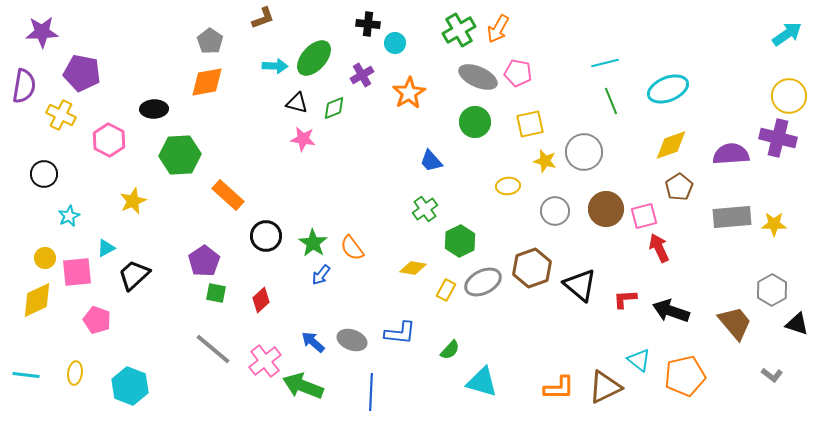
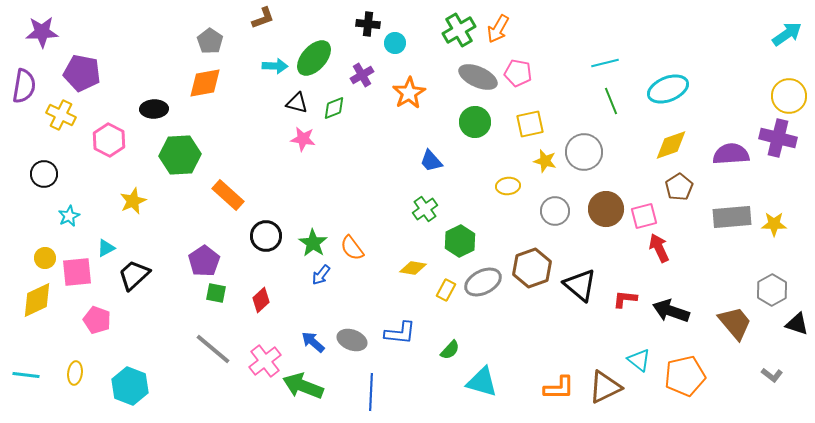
orange diamond at (207, 82): moved 2 px left, 1 px down
red L-shape at (625, 299): rotated 10 degrees clockwise
